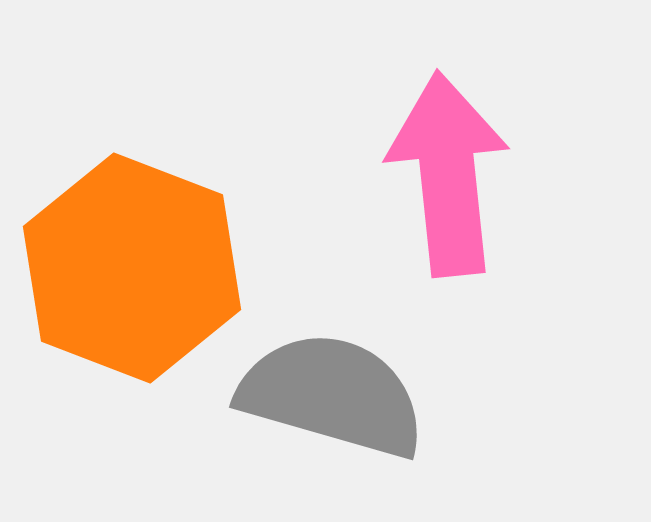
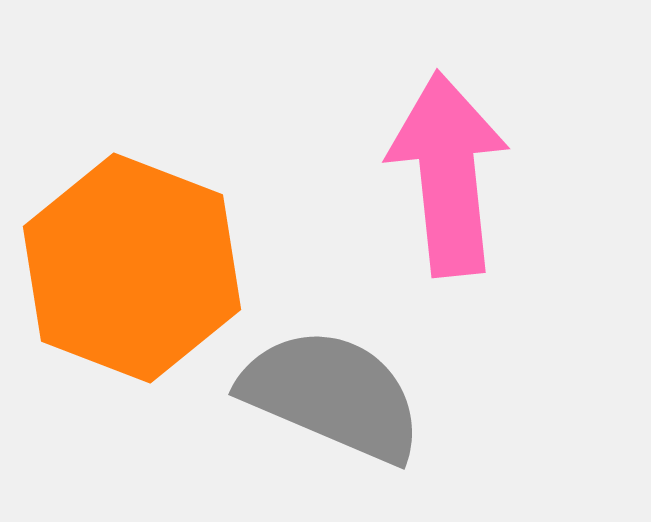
gray semicircle: rotated 7 degrees clockwise
